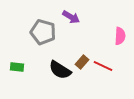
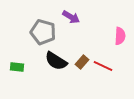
black semicircle: moved 4 px left, 9 px up
